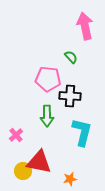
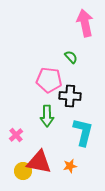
pink arrow: moved 3 px up
pink pentagon: moved 1 px right, 1 px down
cyan L-shape: moved 1 px right
orange star: moved 13 px up
